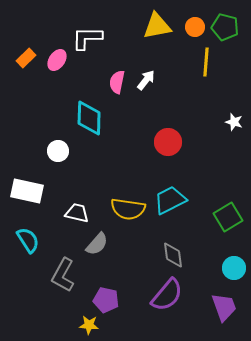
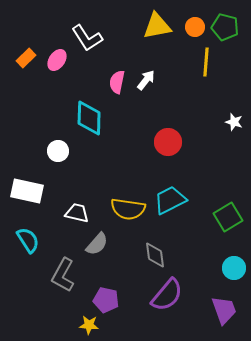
white L-shape: rotated 124 degrees counterclockwise
gray diamond: moved 18 px left
purple trapezoid: moved 3 px down
